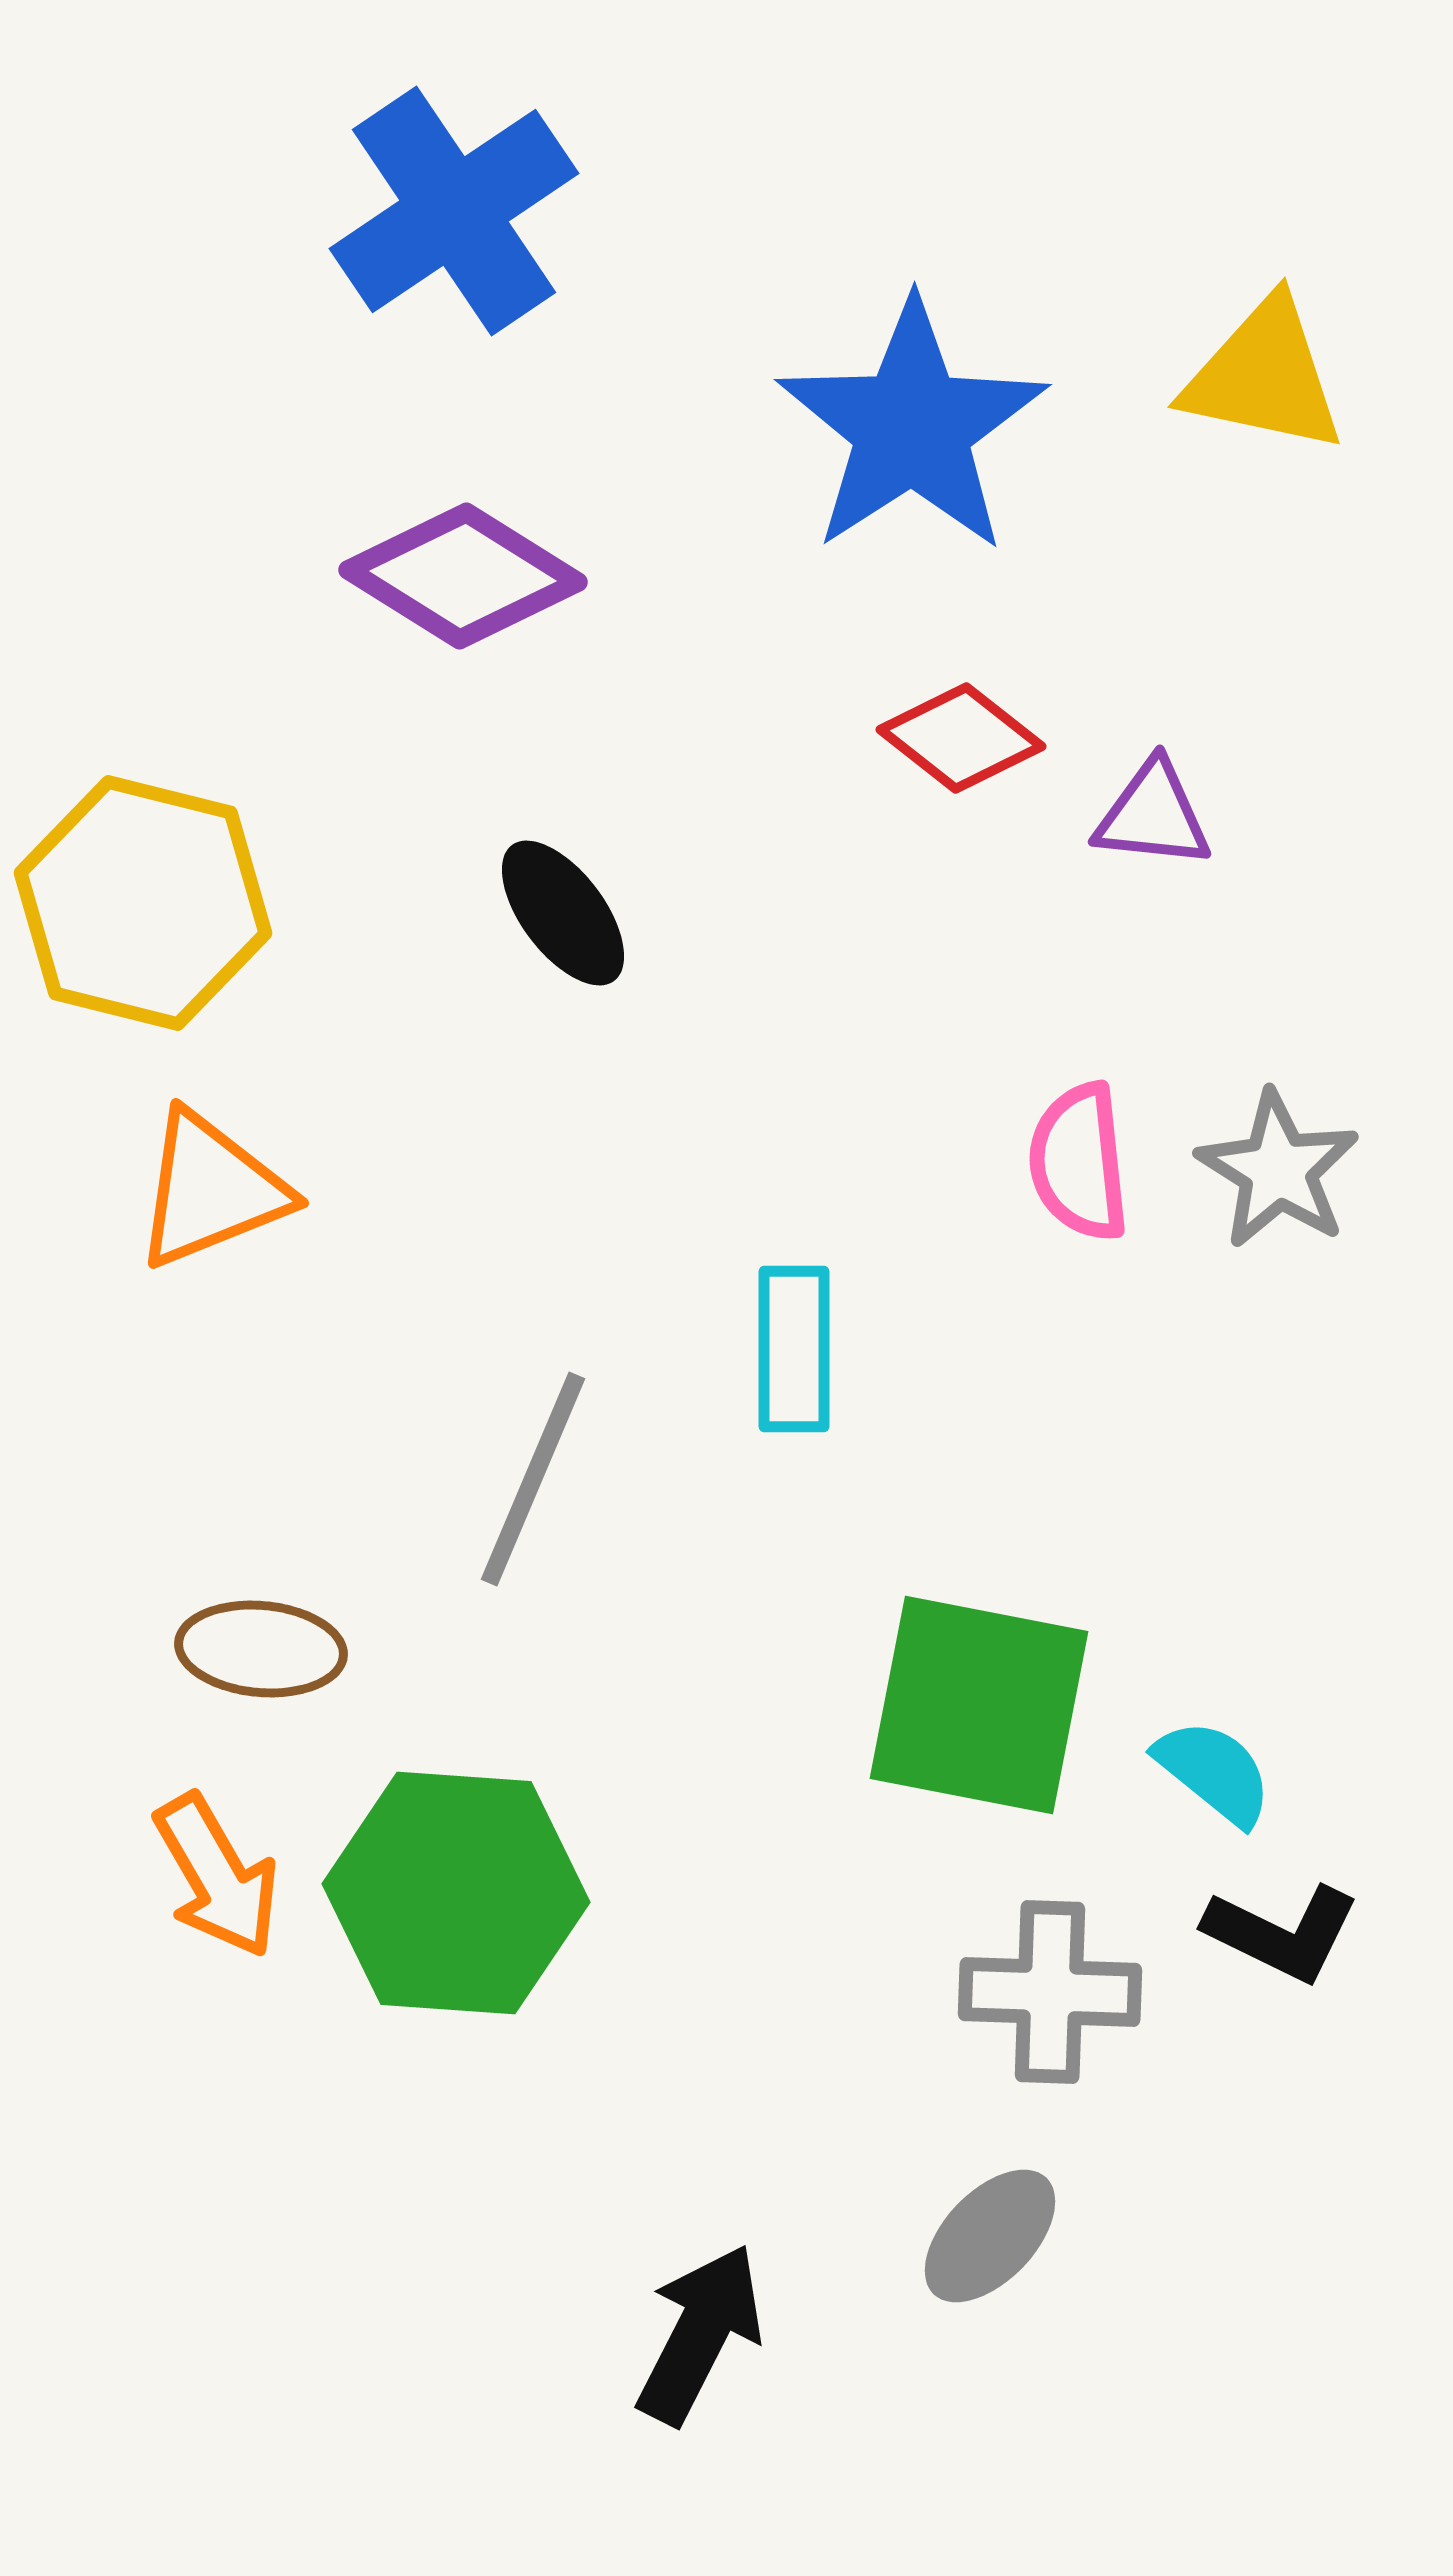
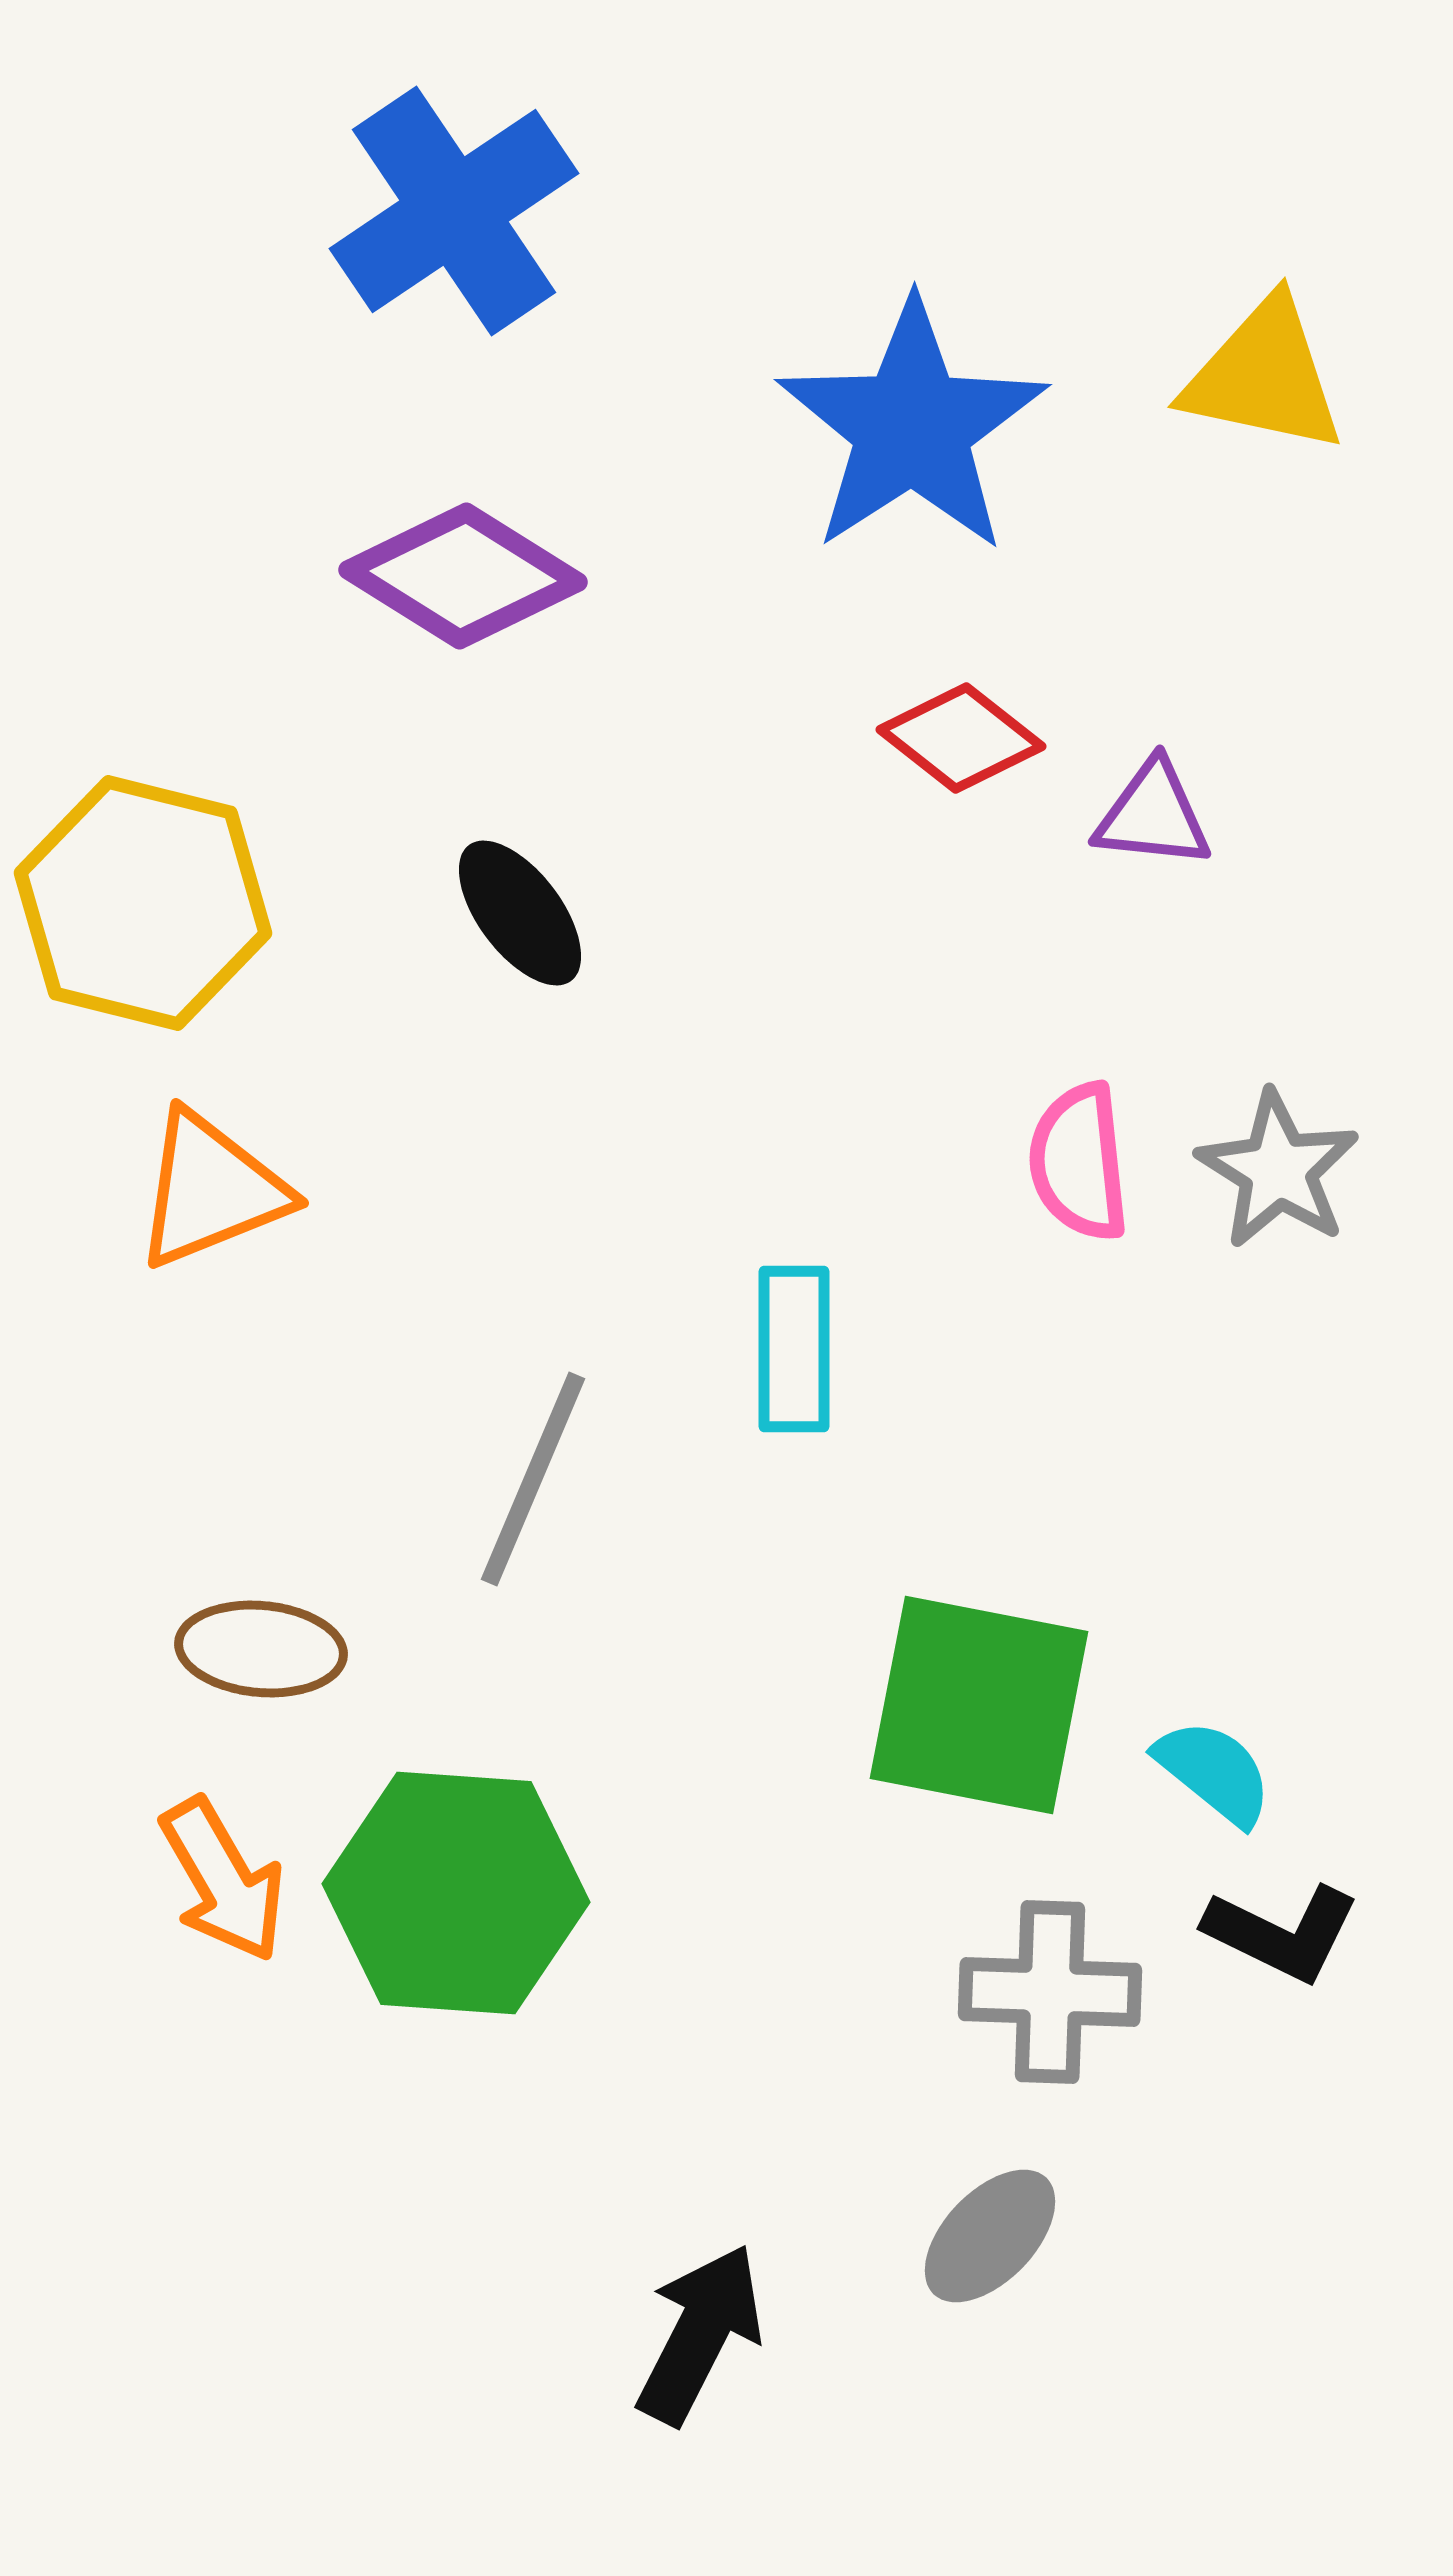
black ellipse: moved 43 px left
orange arrow: moved 6 px right, 4 px down
